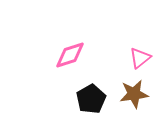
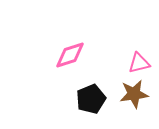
pink triangle: moved 1 px left, 5 px down; rotated 25 degrees clockwise
black pentagon: rotated 8 degrees clockwise
